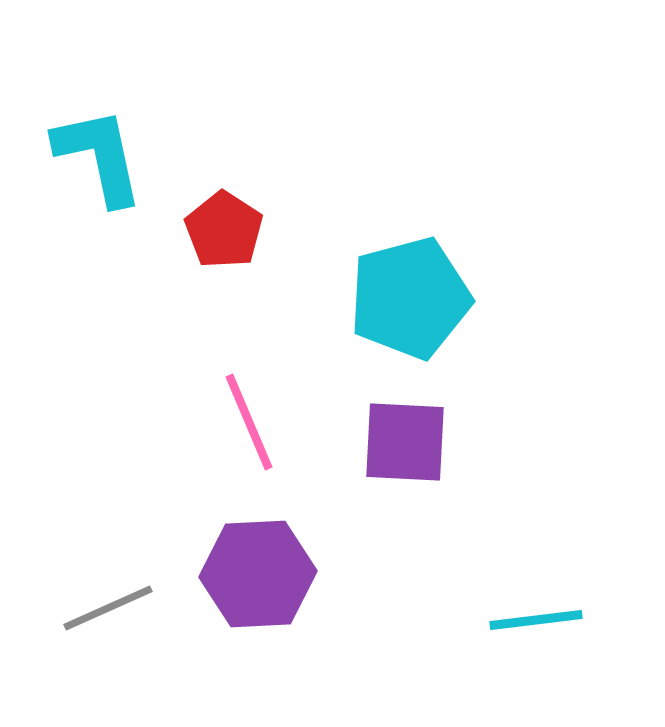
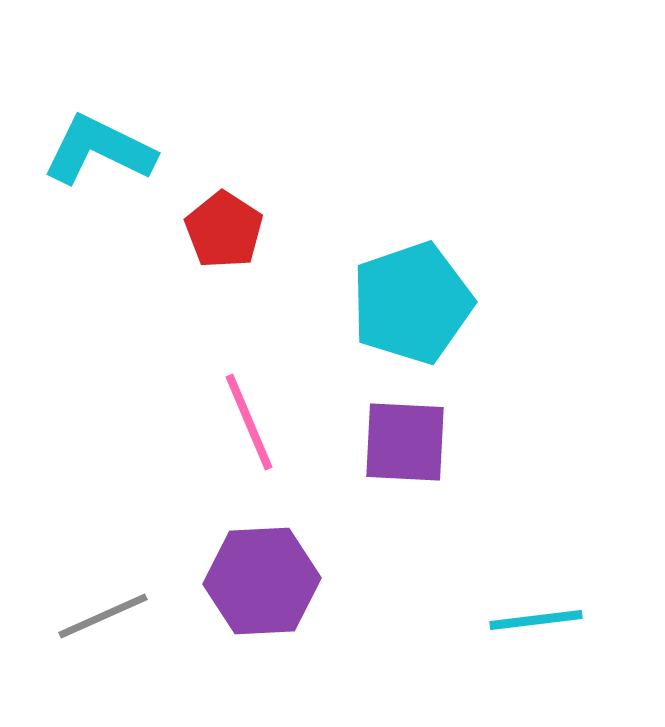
cyan L-shape: moved 6 px up; rotated 52 degrees counterclockwise
cyan pentagon: moved 2 px right, 5 px down; rotated 4 degrees counterclockwise
purple hexagon: moved 4 px right, 7 px down
gray line: moved 5 px left, 8 px down
